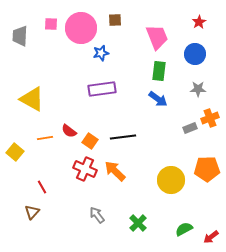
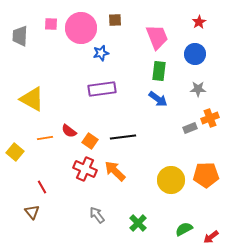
orange pentagon: moved 1 px left, 6 px down
brown triangle: rotated 21 degrees counterclockwise
